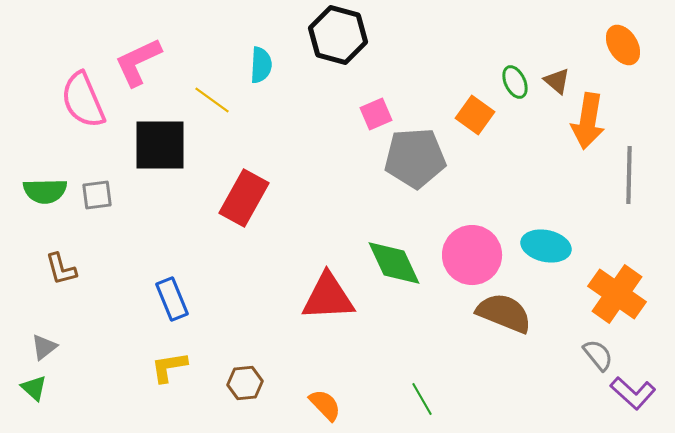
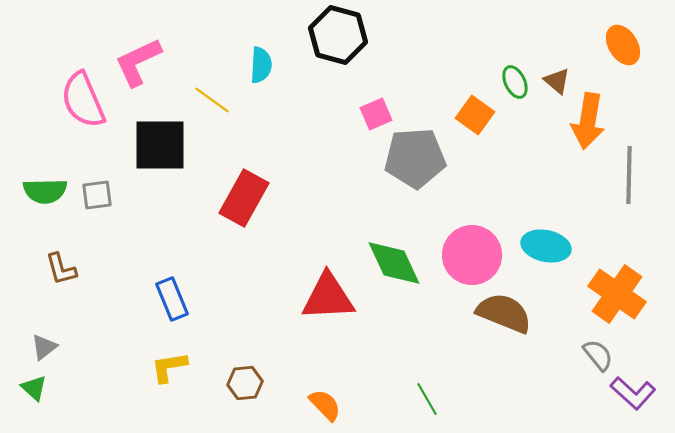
green line: moved 5 px right
